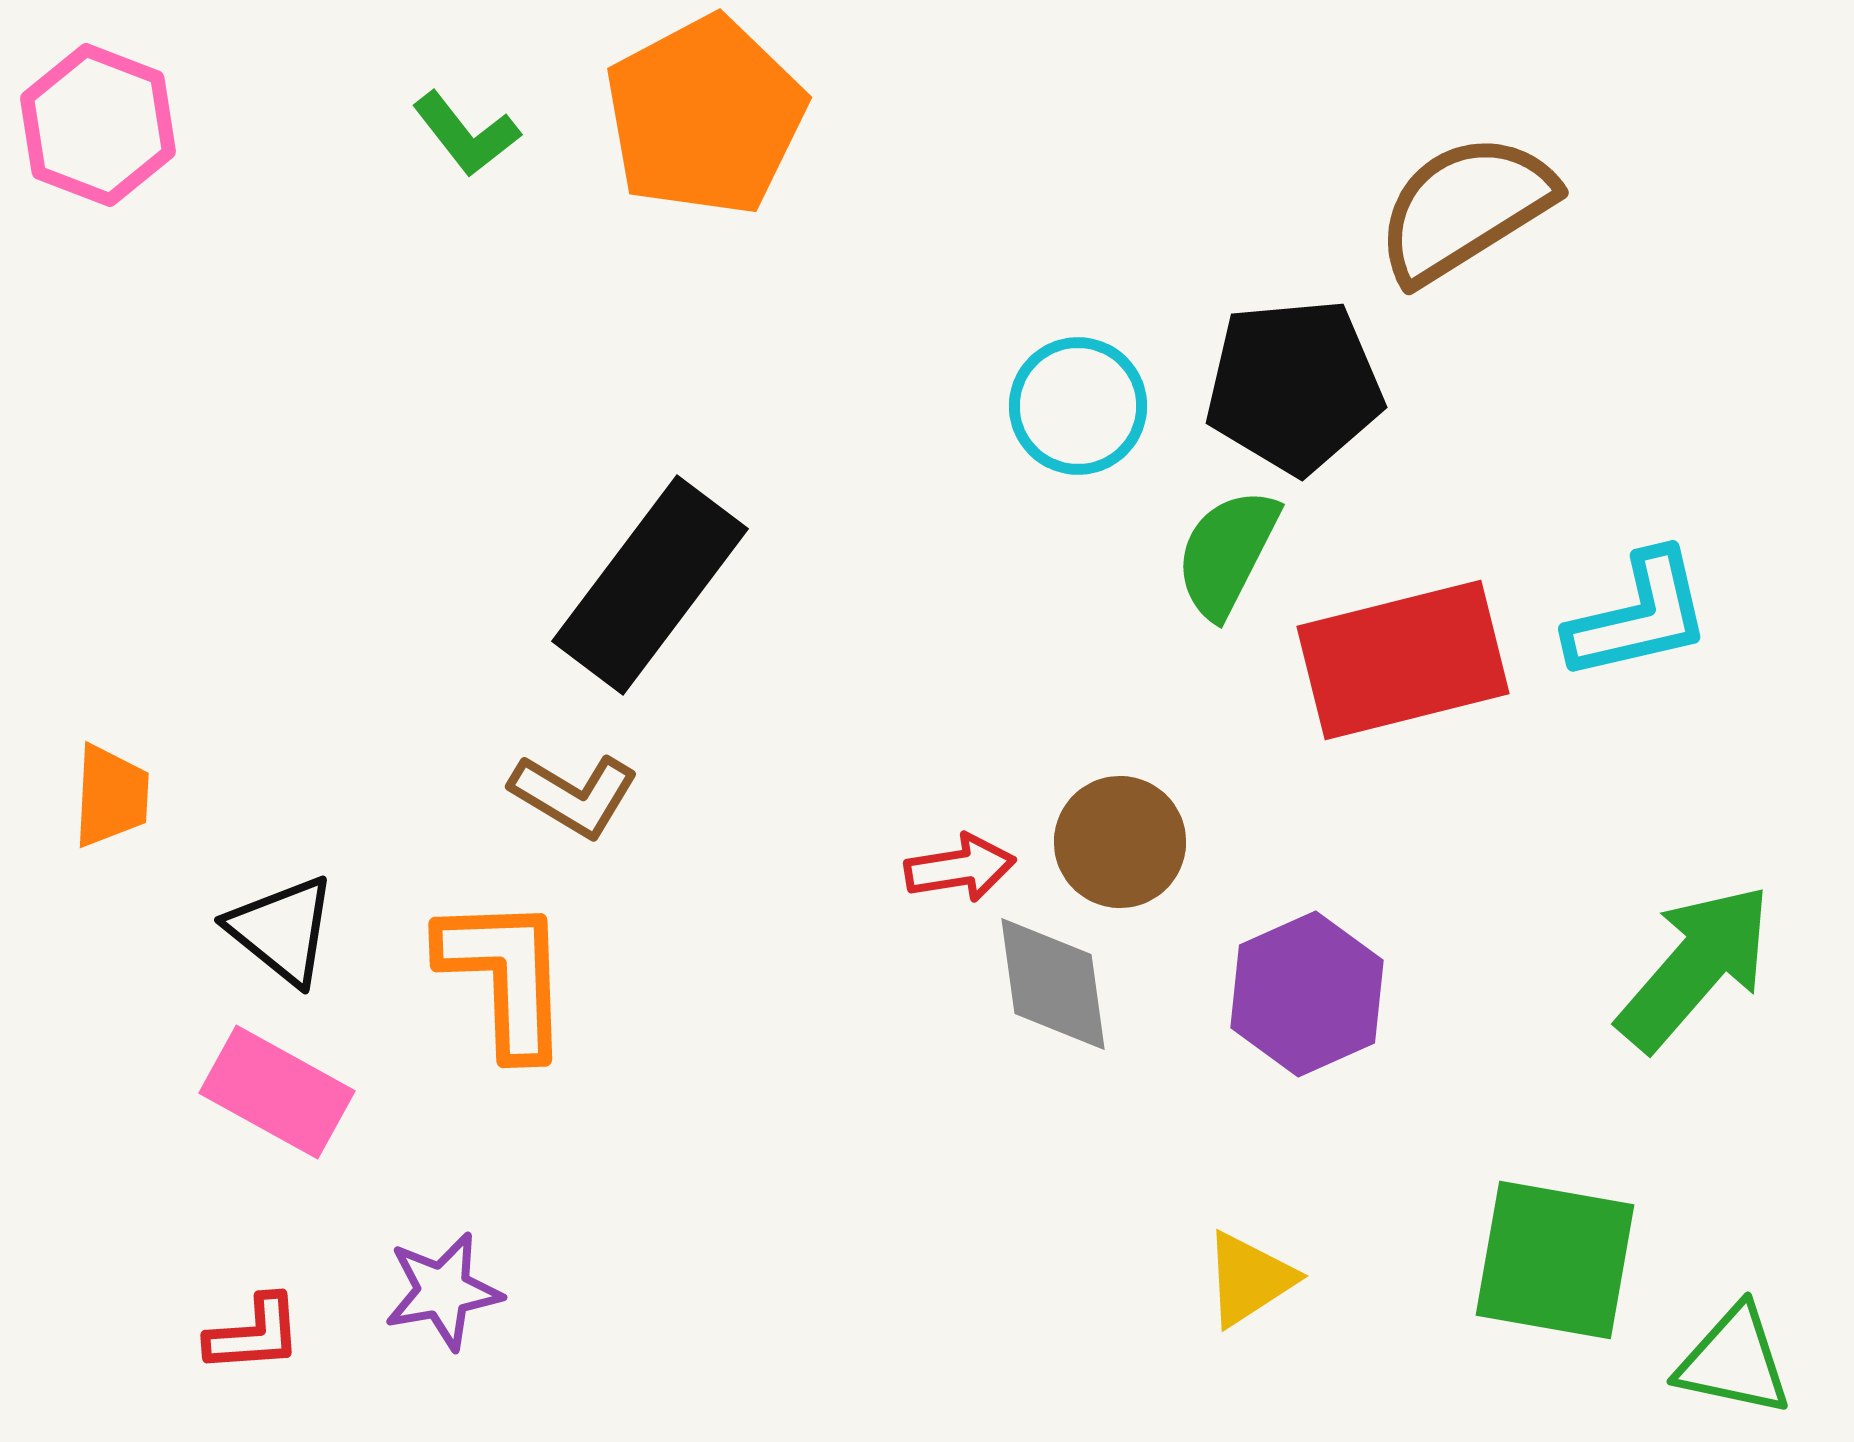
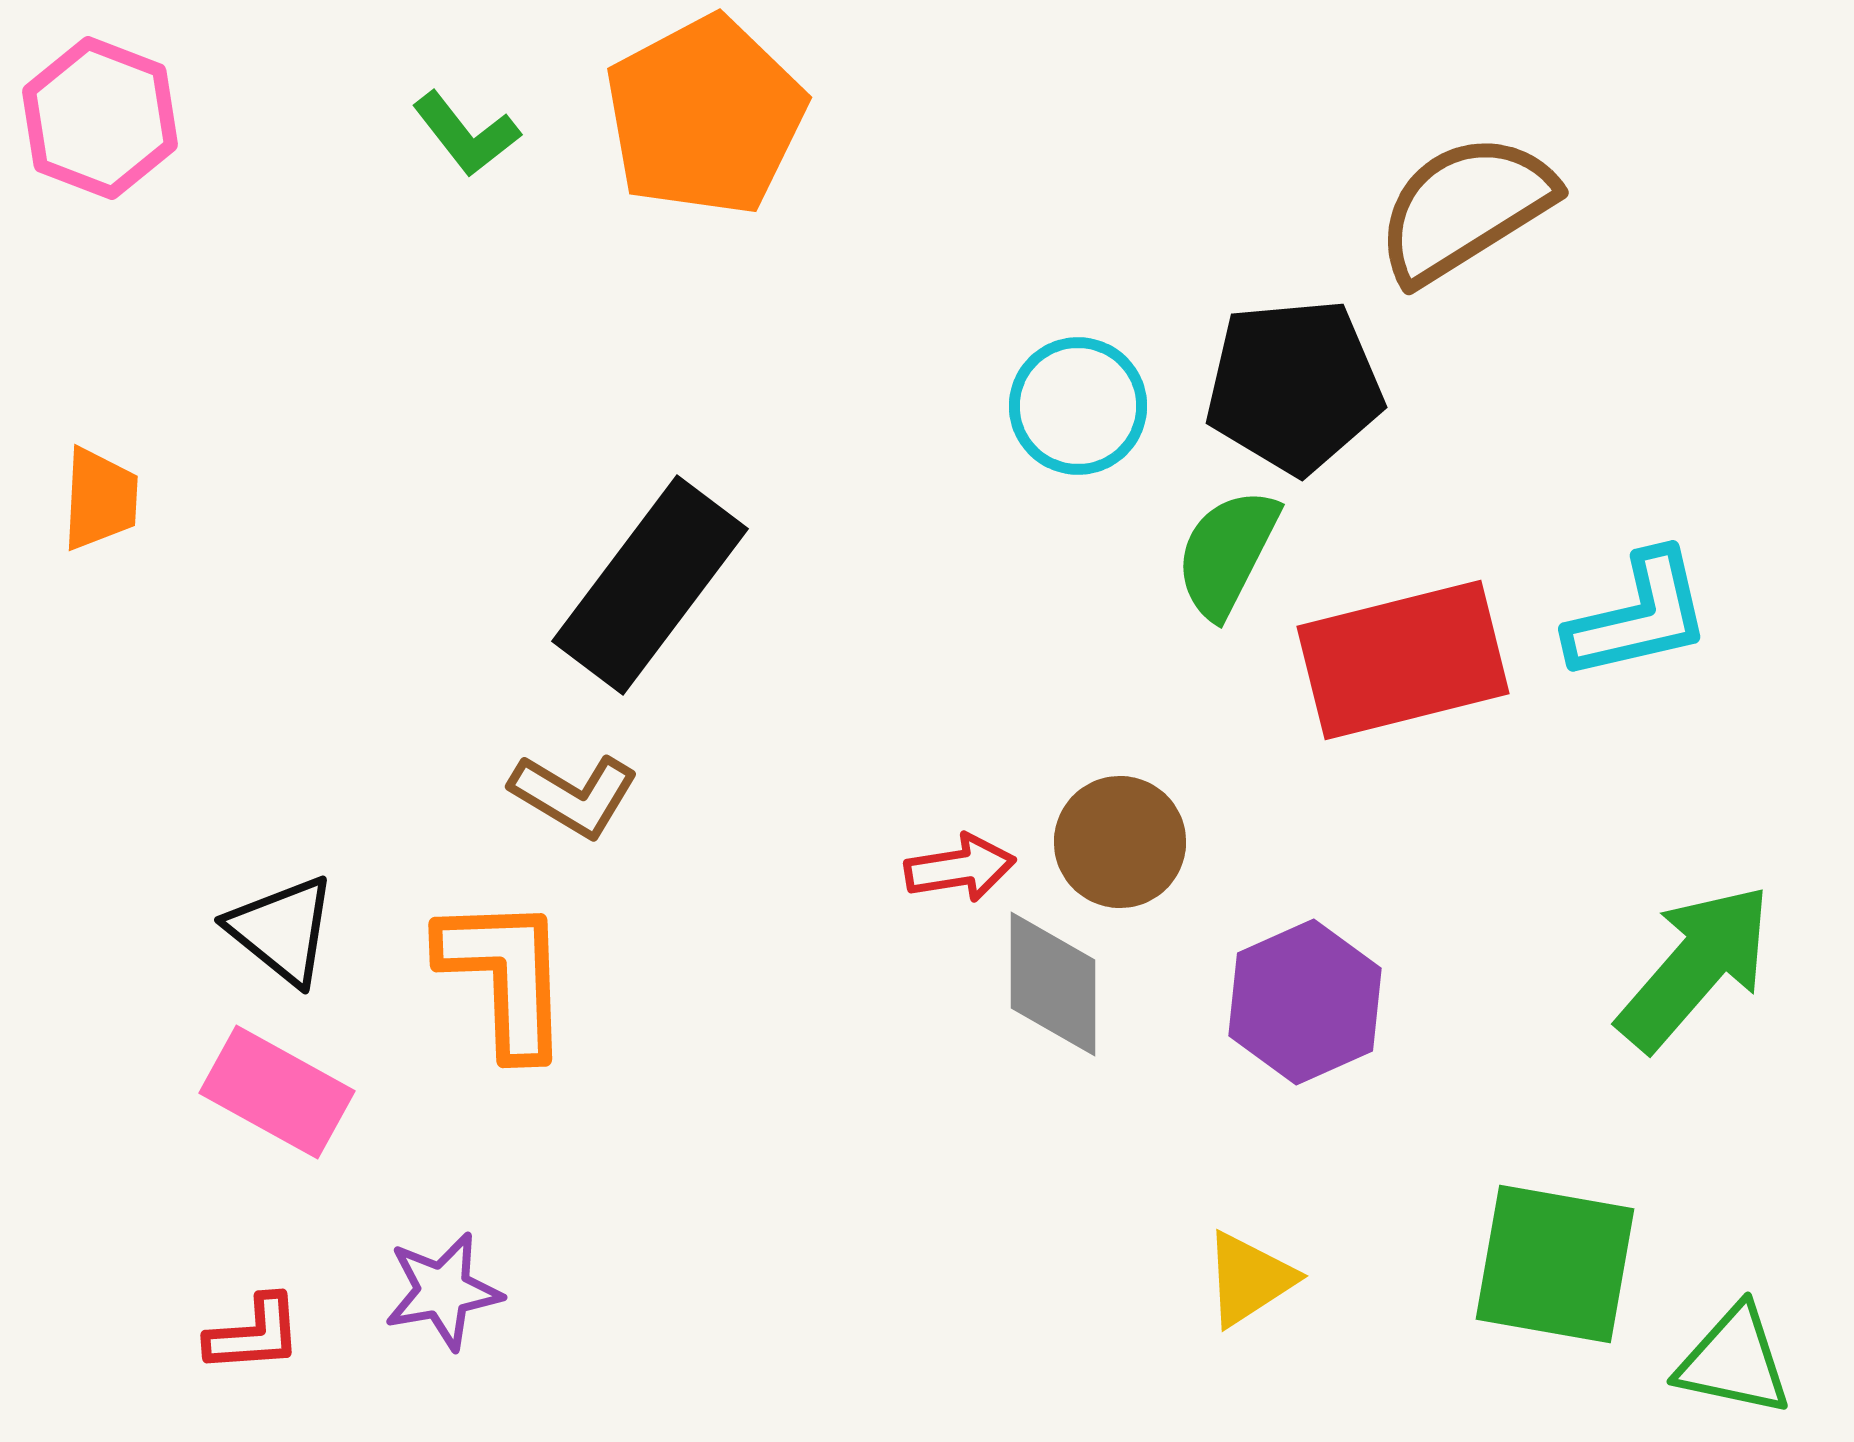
pink hexagon: moved 2 px right, 7 px up
orange trapezoid: moved 11 px left, 297 px up
gray diamond: rotated 8 degrees clockwise
purple hexagon: moved 2 px left, 8 px down
green square: moved 4 px down
